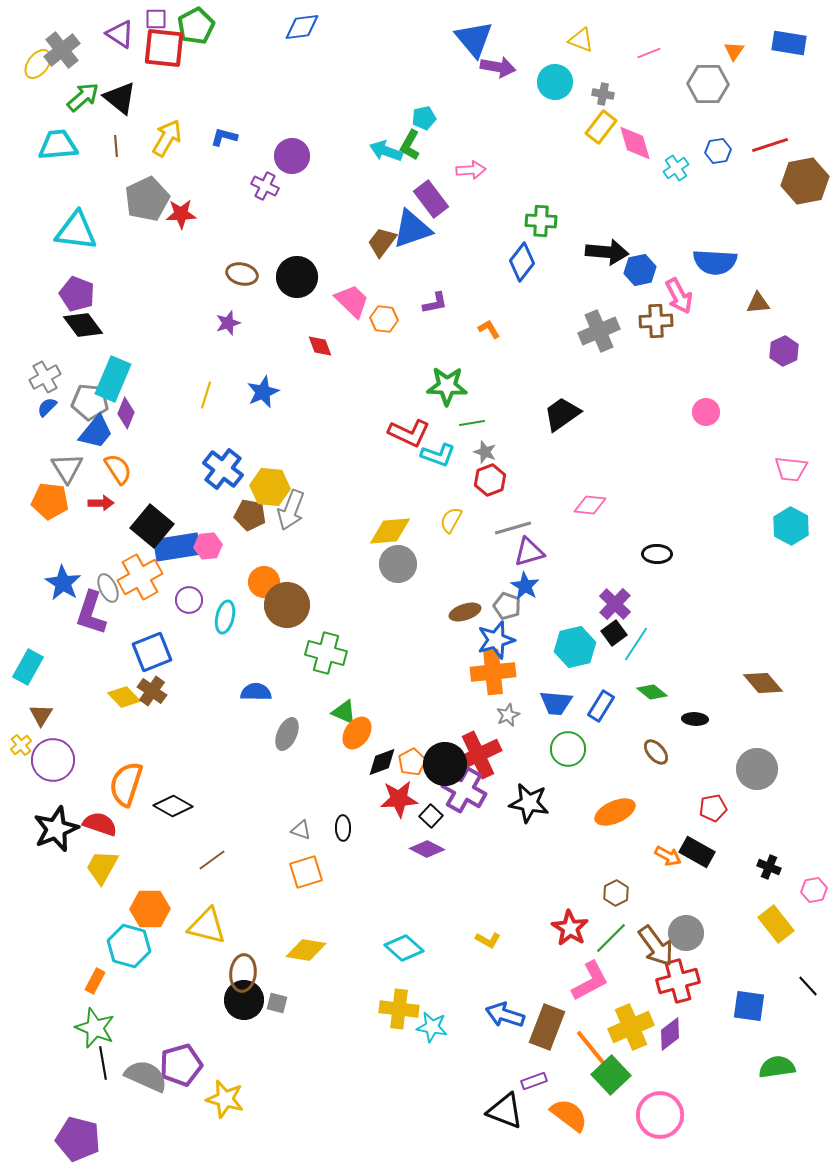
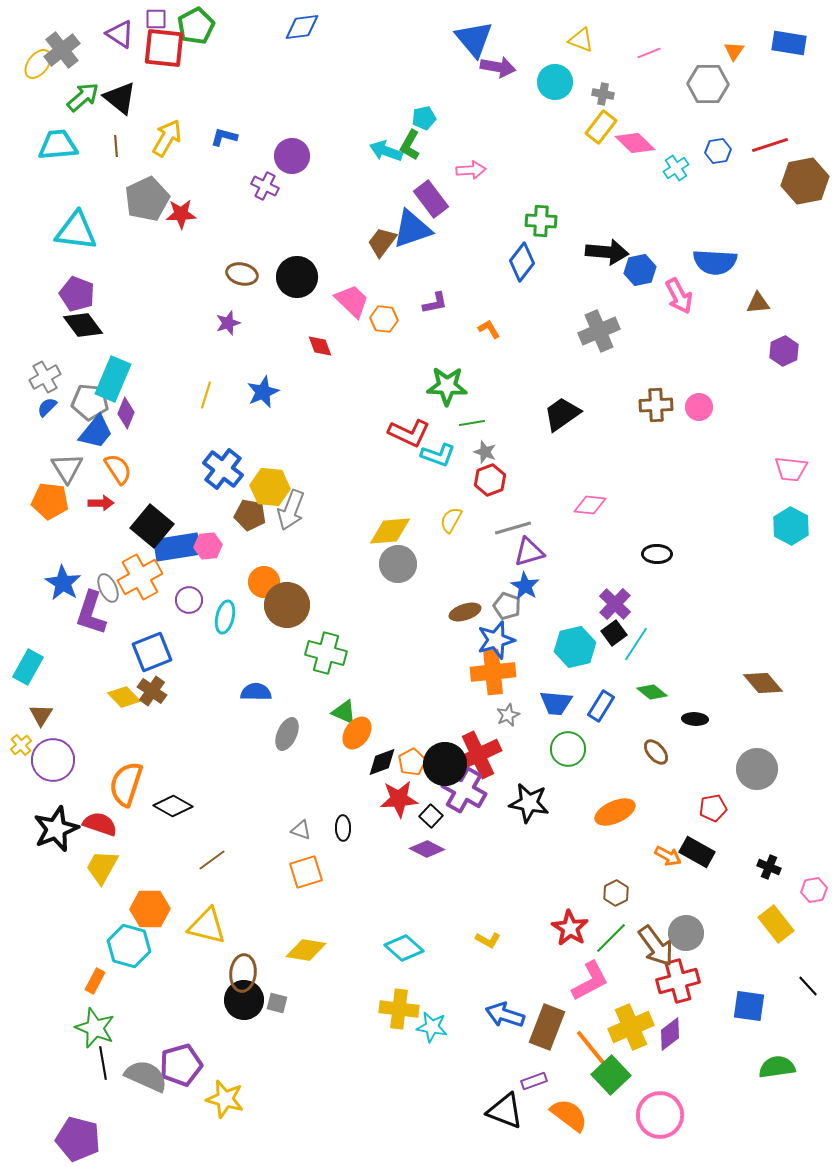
pink diamond at (635, 143): rotated 30 degrees counterclockwise
brown cross at (656, 321): moved 84 px down
pink circle at (706, 412): moved 7 px left, 5 px up
